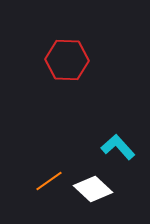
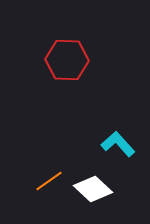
cyan L-shape: moved 3 px up
